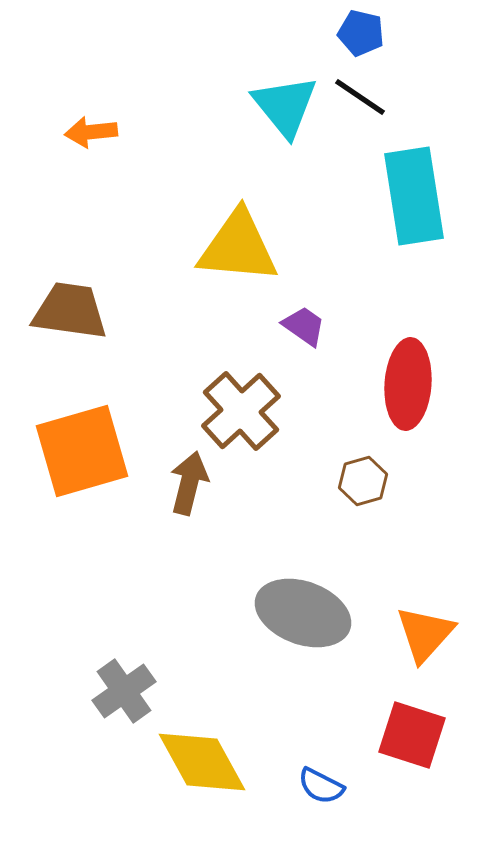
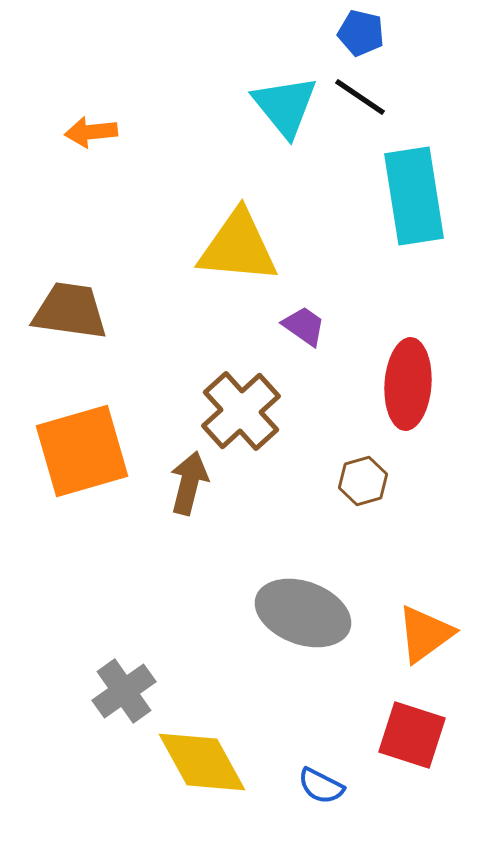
orange triangle: rotated 12 degrees clockwise
